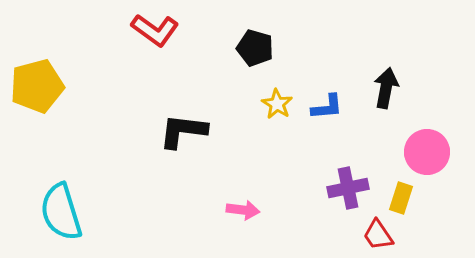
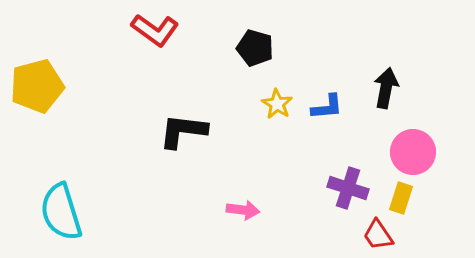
pink circle: moved 14 px left
purple cross: rotated 30 degrees clockwise
